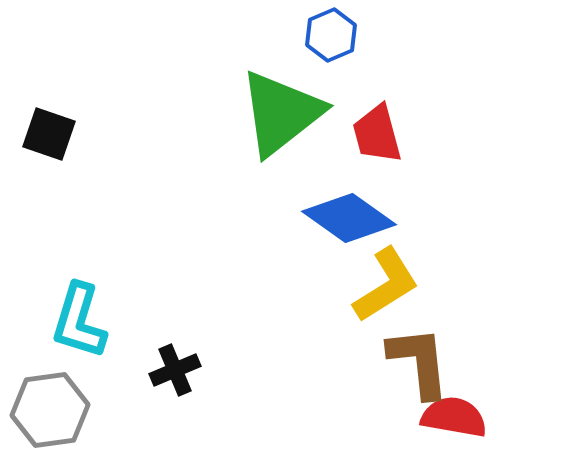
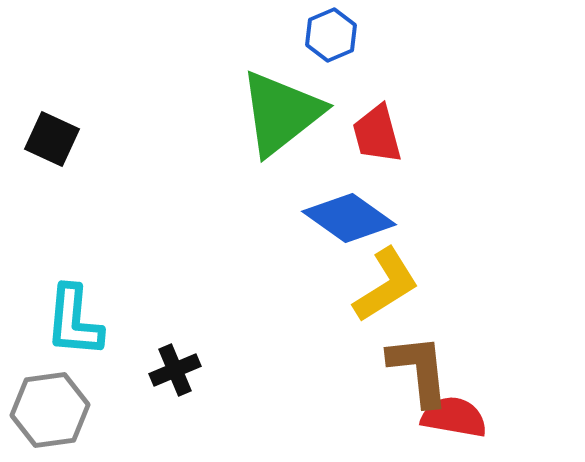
black square: moved 3 px right, 5 px down; rotated 6 degrees clockwise
cyan L-shape: moved 5 px left; rotated 12 degrees counterclockwise
brown L-shape: moved 8 px down
